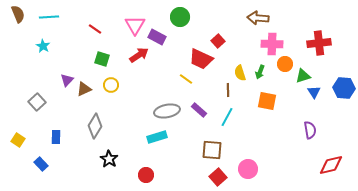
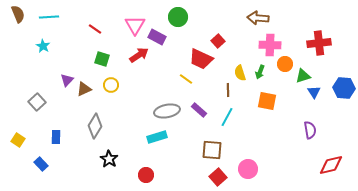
green circle at (180, 17): moved 2 px left
pink cross at (272, 44): moved 2 px left, 1 px down
